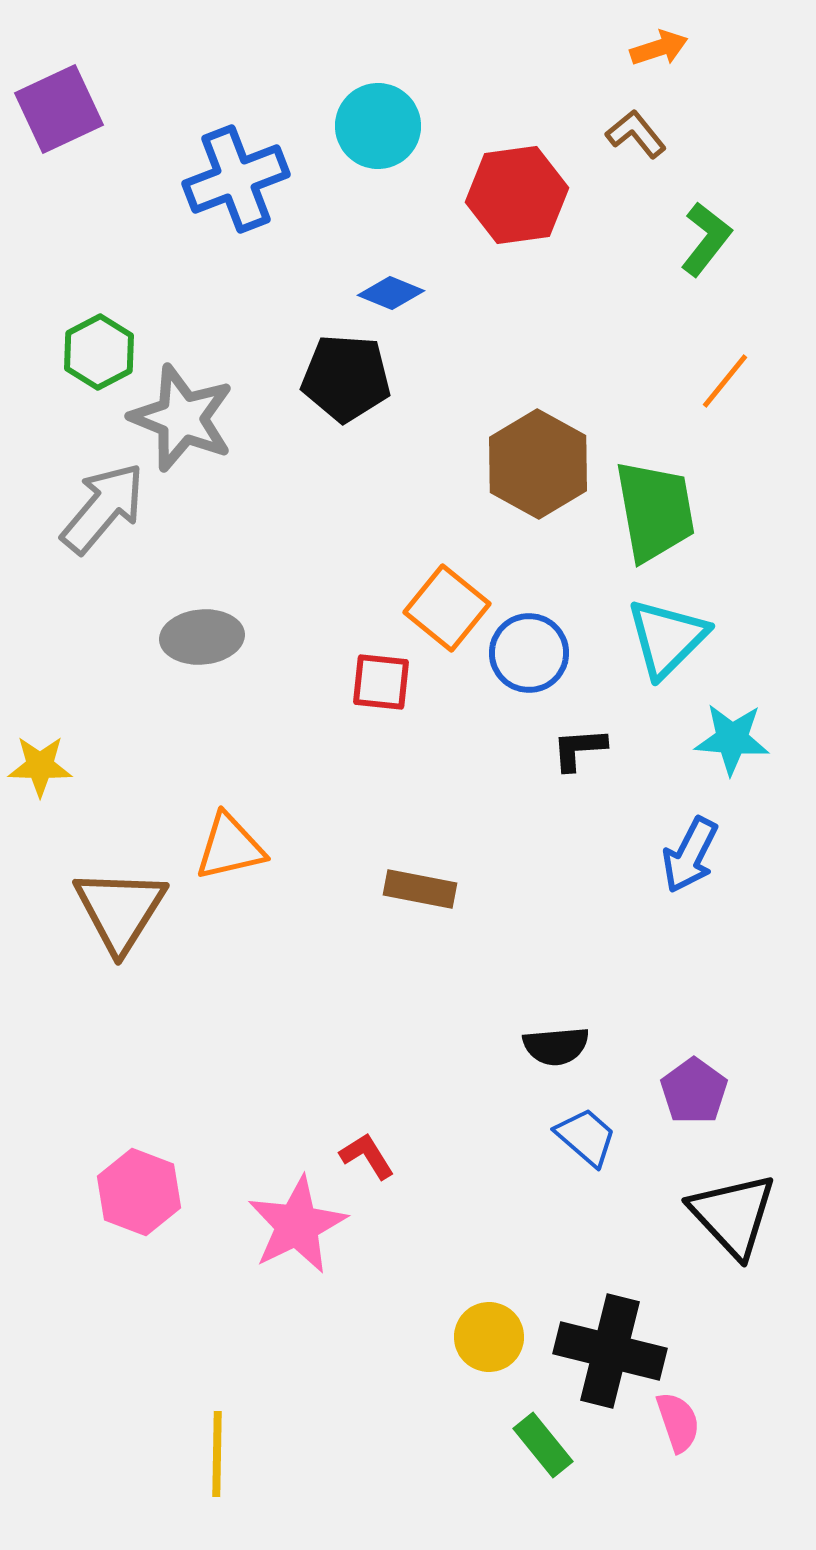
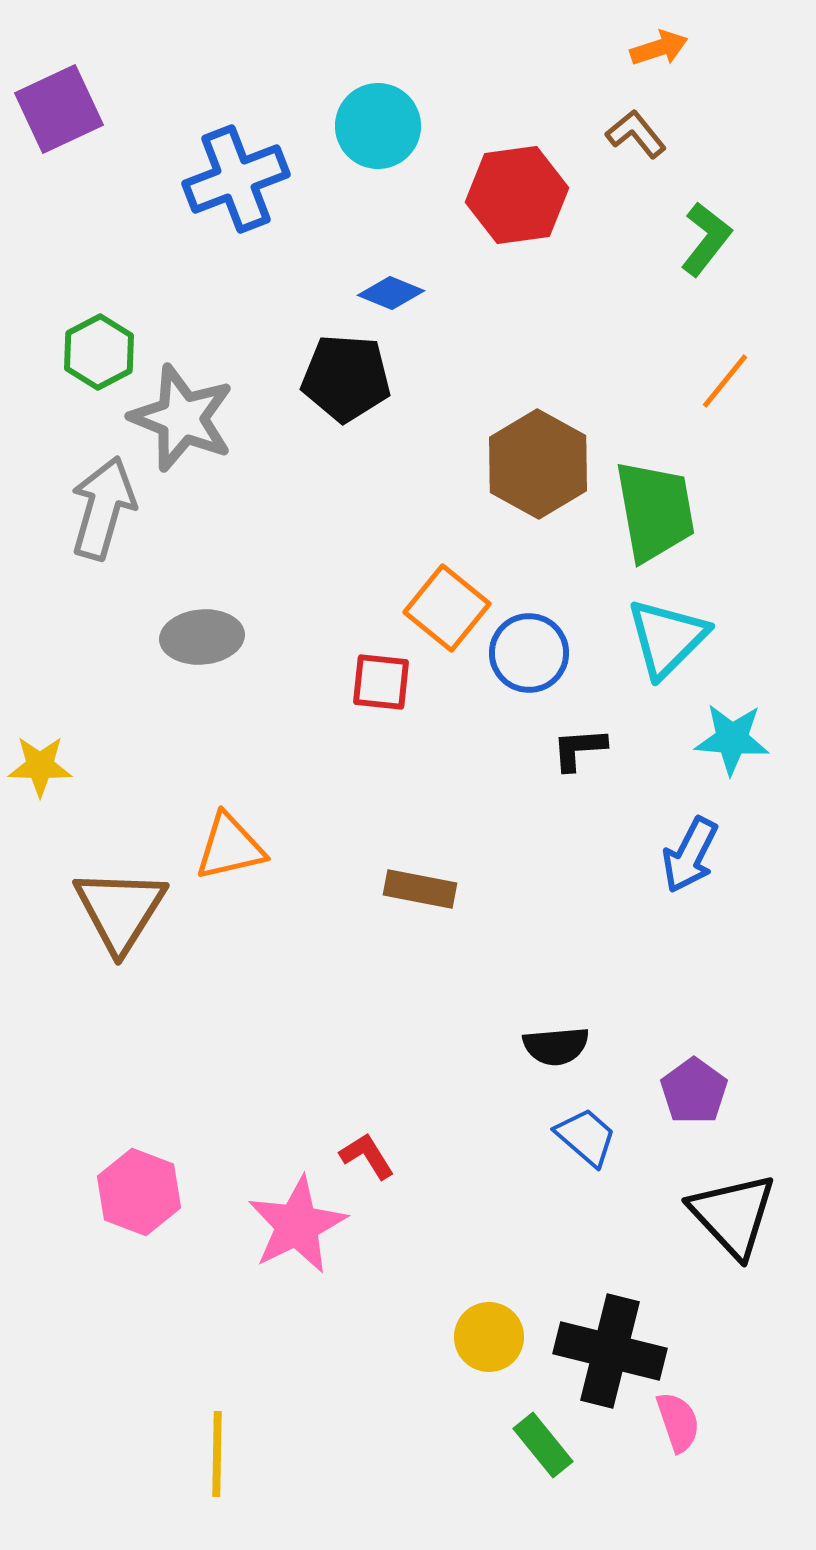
gray arrow: rotated 24 degrees counterclockwise
